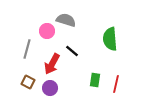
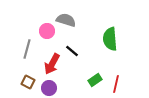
green rectangle: rotated 48 degrees clockwise
purple circle: moved 1 px left
